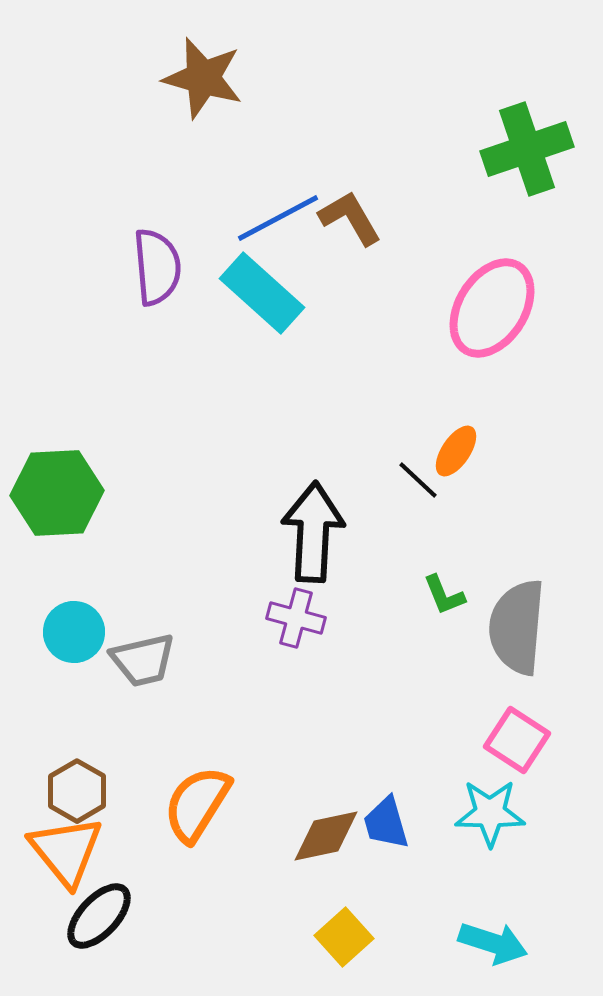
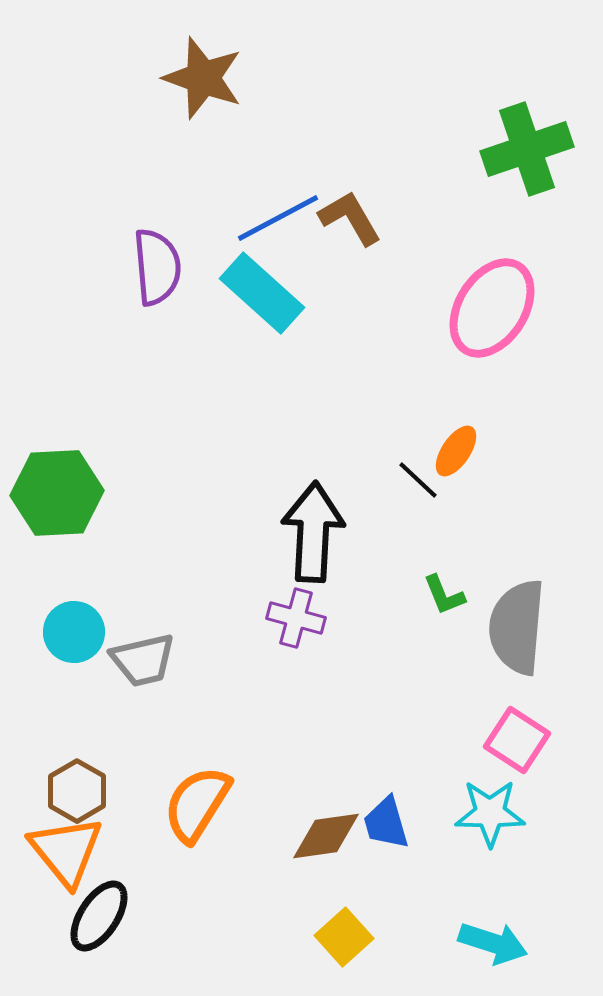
brown star: rotated 4 degrees clockwise
brown diamond: rotated 4 degrees clockwise
black ellipse: rotated 10 degrees counterclockwise
